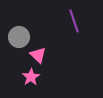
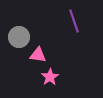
pink triangle: rotated 36 degrees counterclockwise
pink star: moved 19 px right
